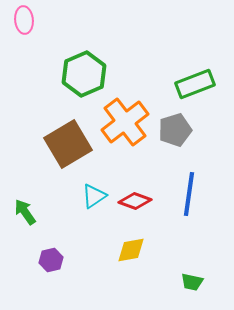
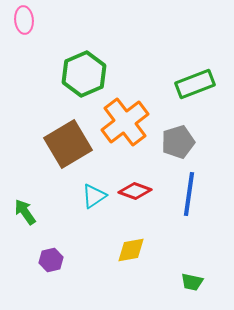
gray pentagon: moved 3 px right, 12 px down
red diamond: moved 10 px up
